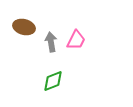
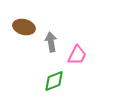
pink trapezoid: moved 1 px right, 15 px down
green diamond: moved 1 px right
